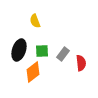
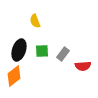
red semicircle: moved 2 px right, 3 px down; rotated 91 degrees clockwise
orange diamond: moved 19 px left, 4 px down
